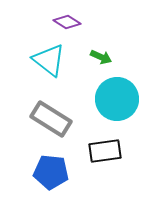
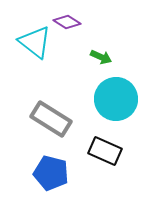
cyan triangle: moved 14 px left, 18 px up
cyan circle: moved 1 px left
black rectangle: rotated 32 degrees clockwise
blue pentagon: moved 1 px down; rotated 8 degrees clockwise
